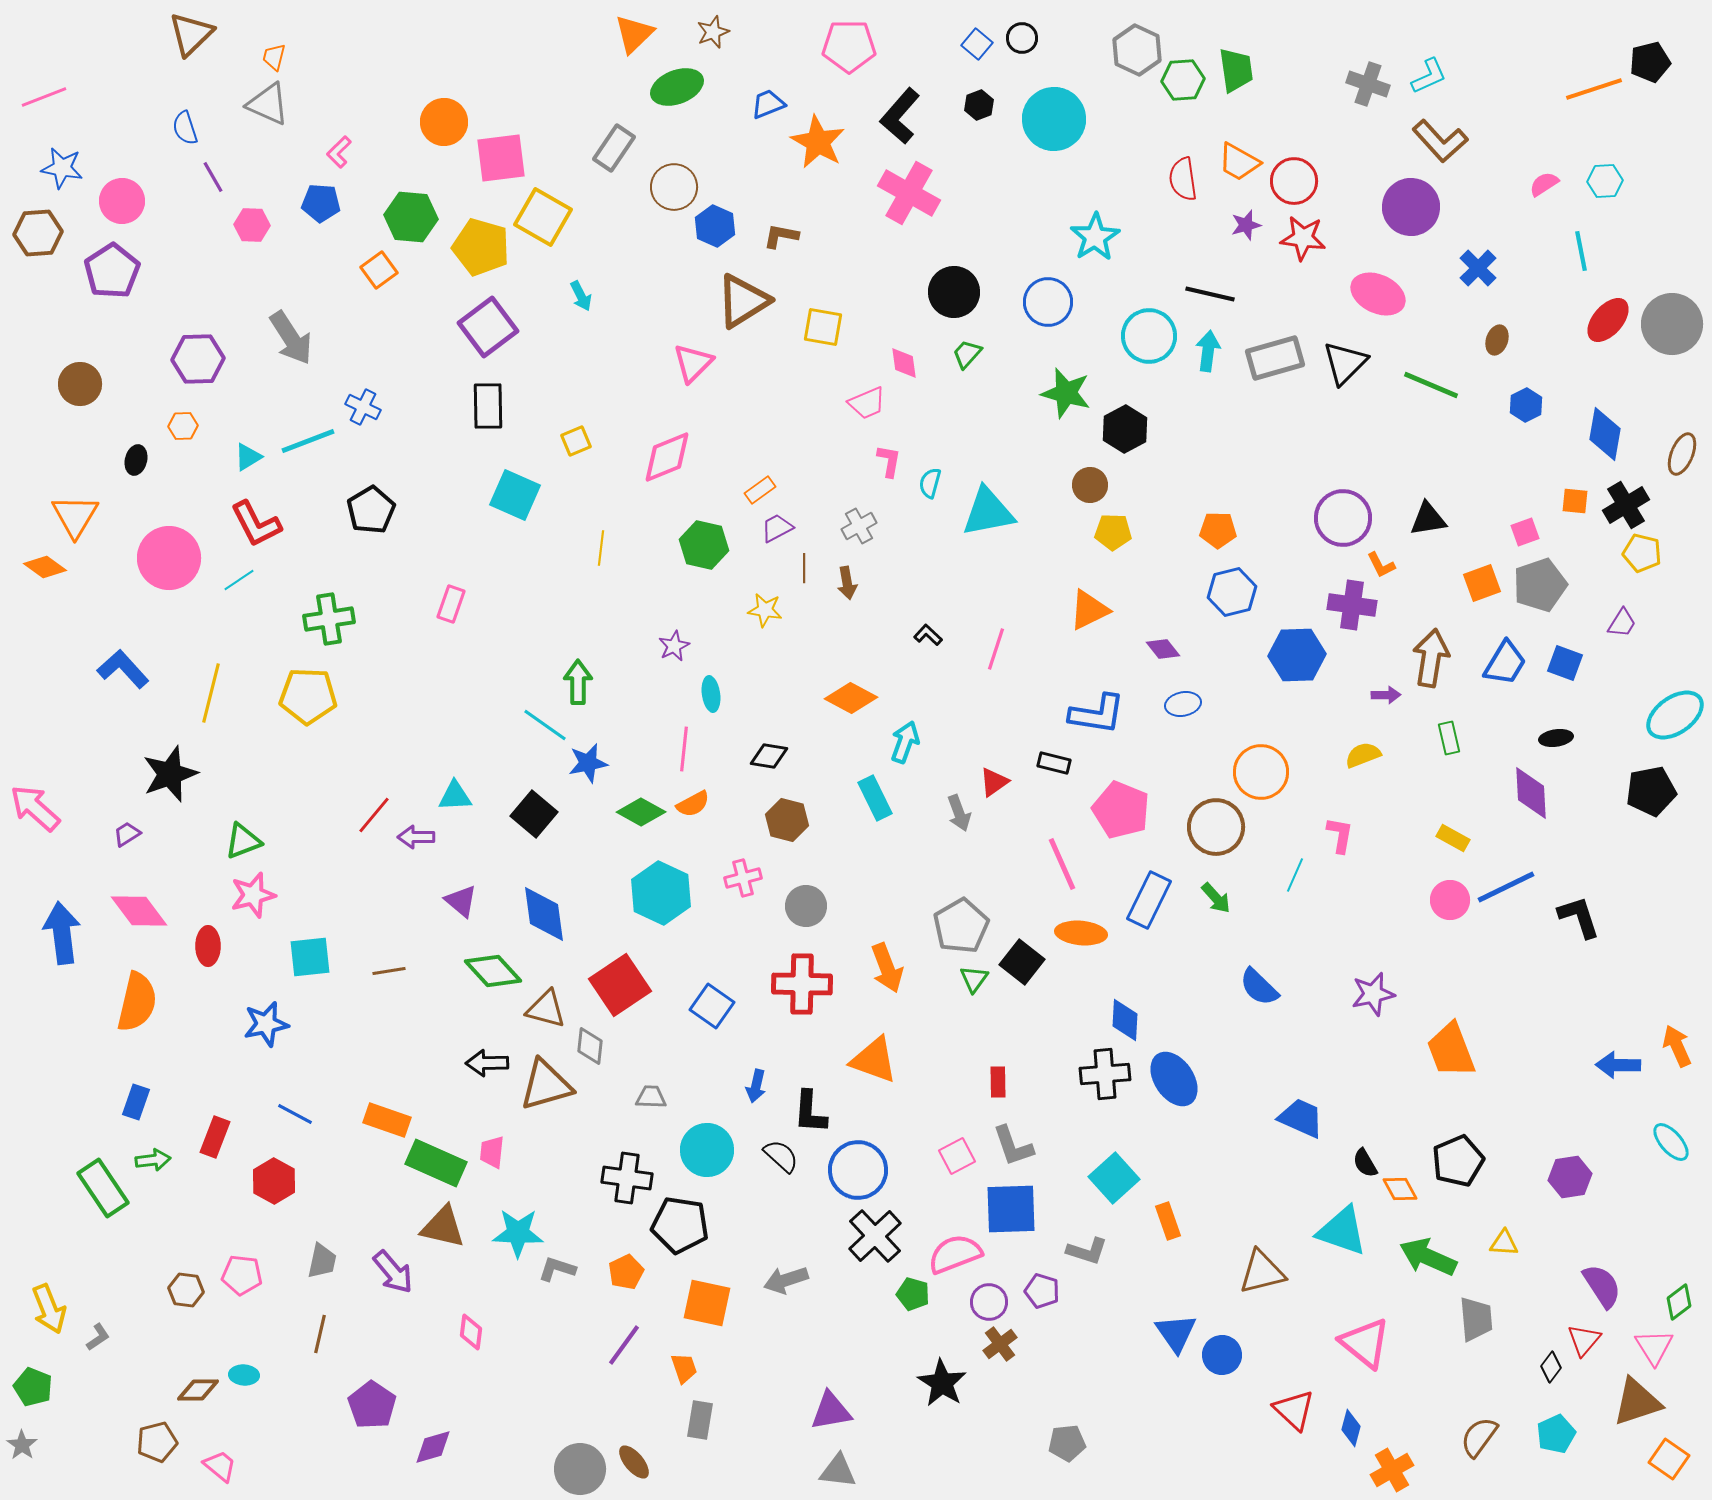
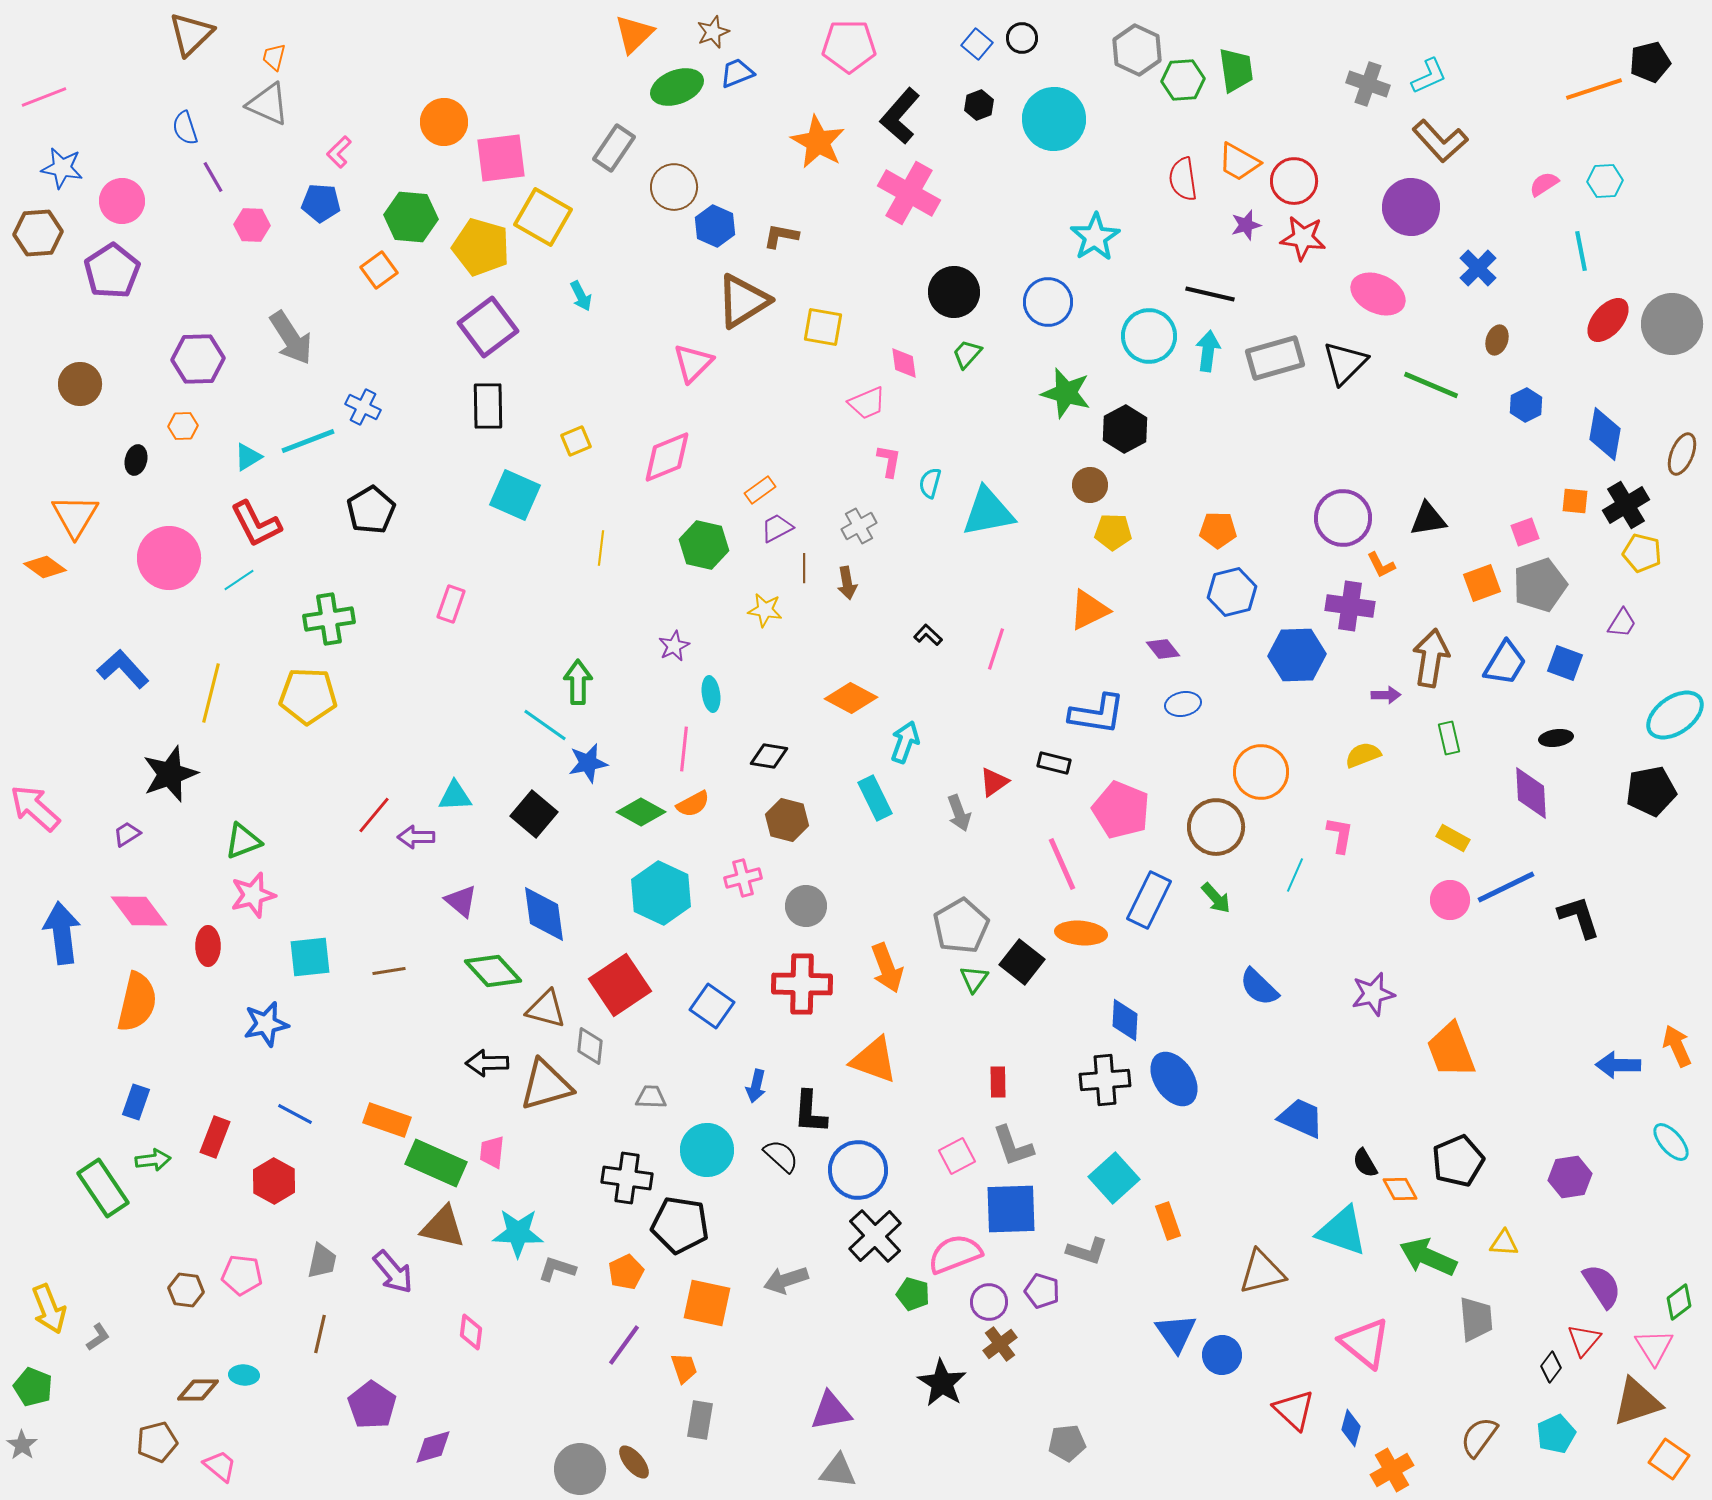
blue trapezoid at (768, 104): moved 31 px left, 31 px up
purple cross at (1352, 605): moved 2 px left, 1 px down
black cross at (1105, 1074): moved 6 px down
